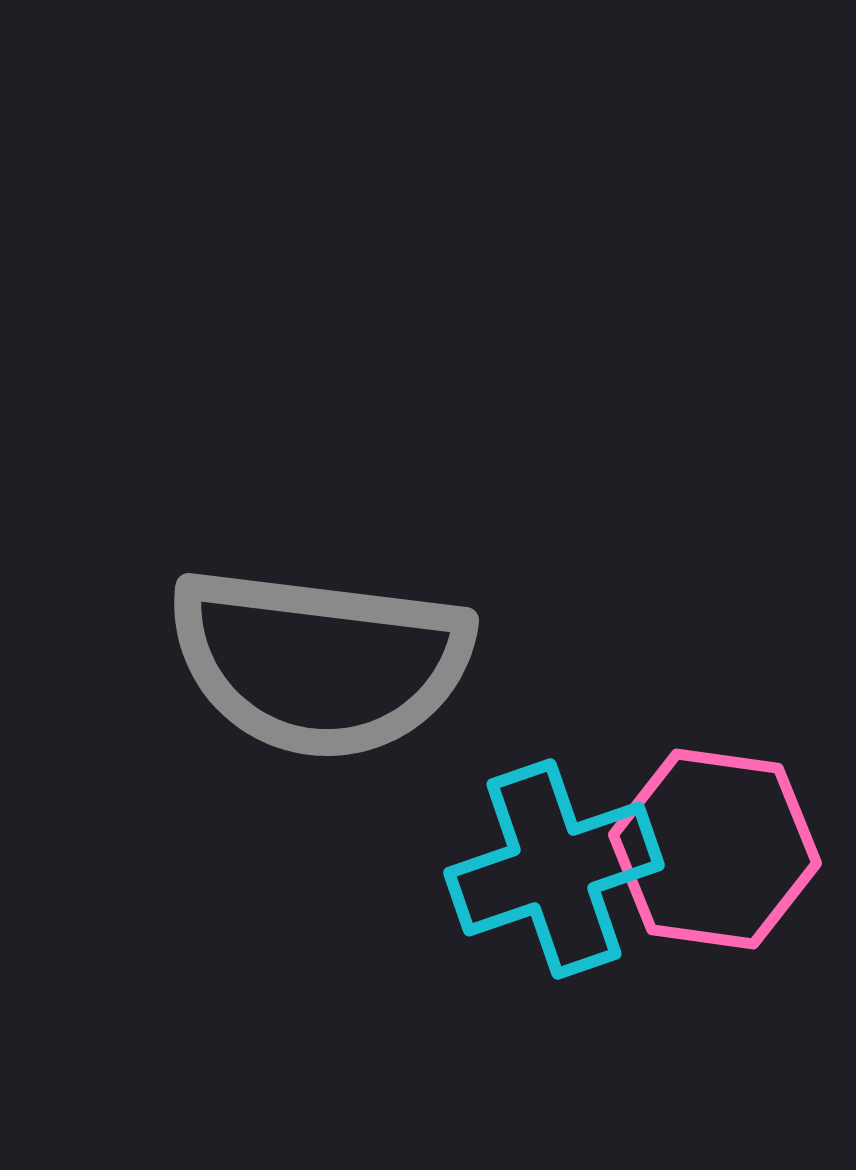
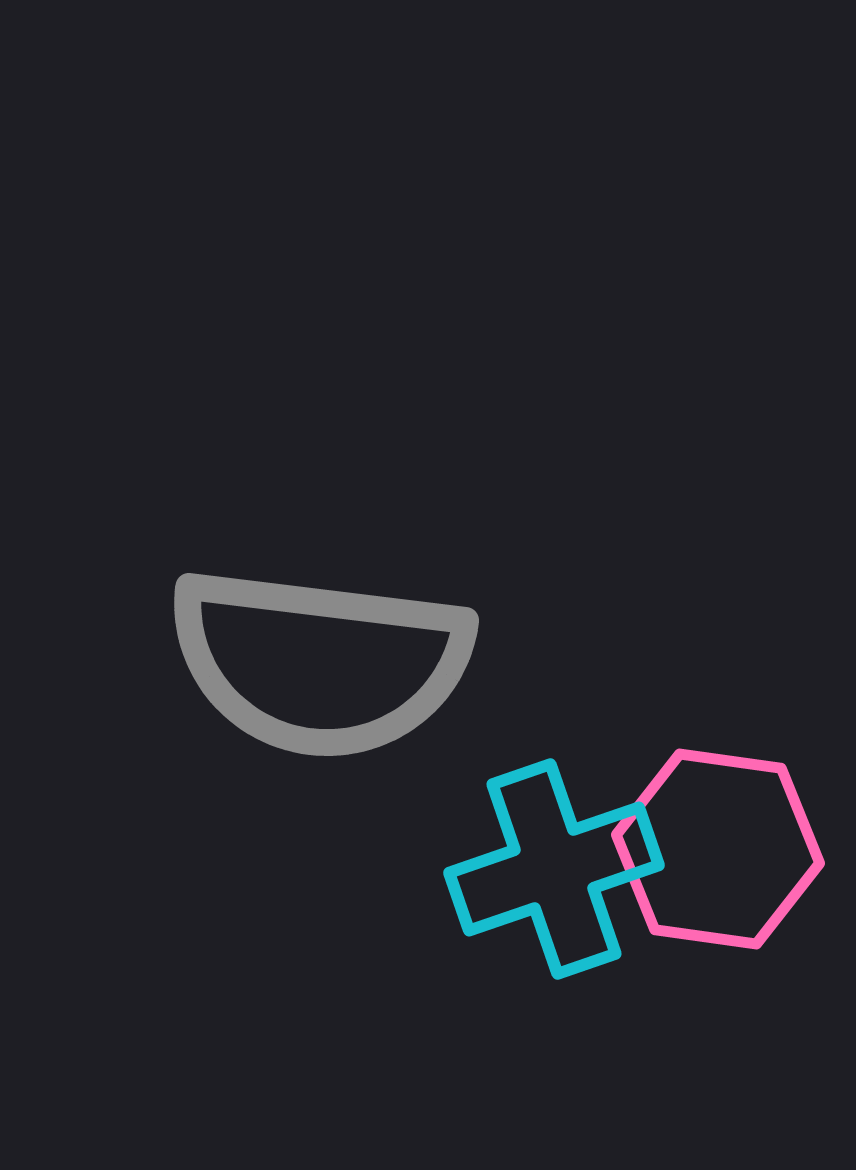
pink hexagon: moved 3 px right
